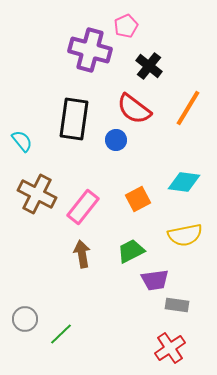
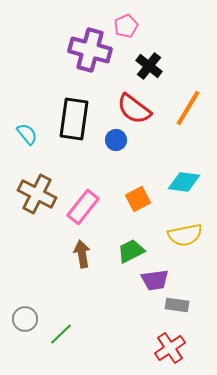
cyan semicircle: moved 5 px right, 7 px up
